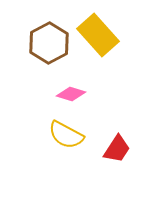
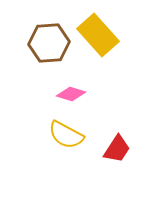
brown hexagon: rotated 24 degrees clockwise
